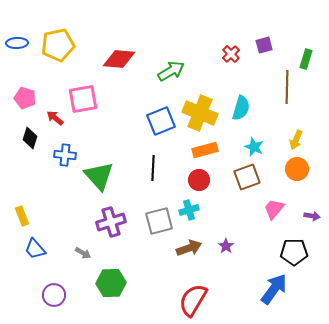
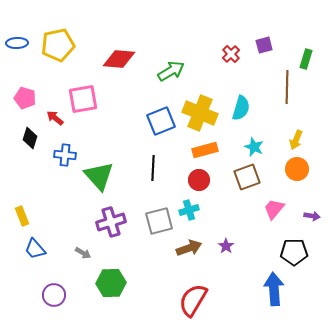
blue arrow: rotated 40 degrees counterclockwise
